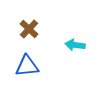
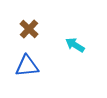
cyan arrow: rotated 24 degrees clockwise
